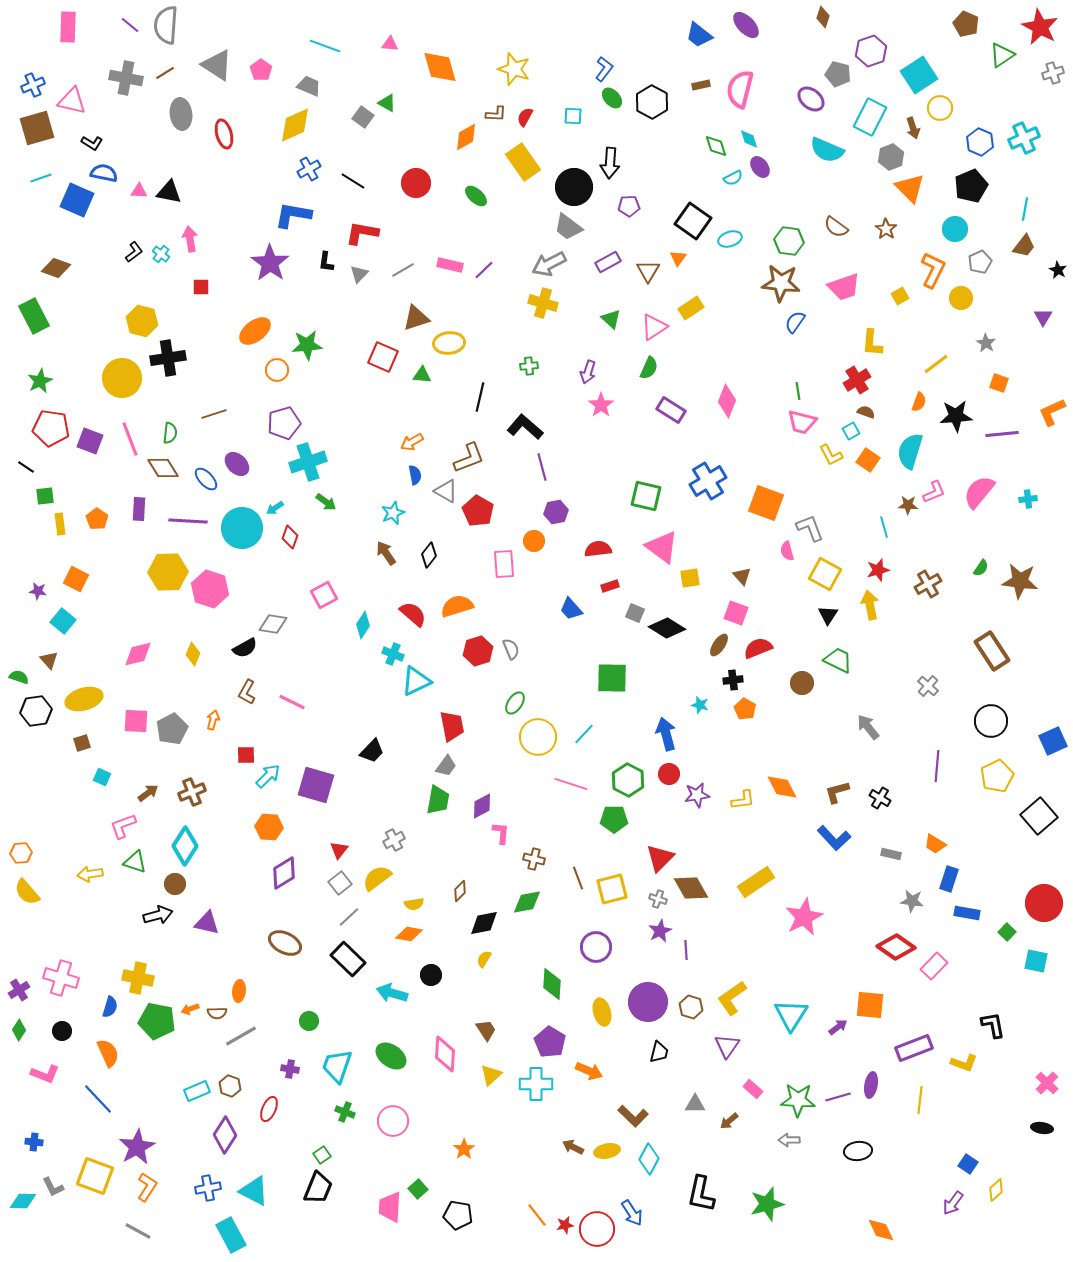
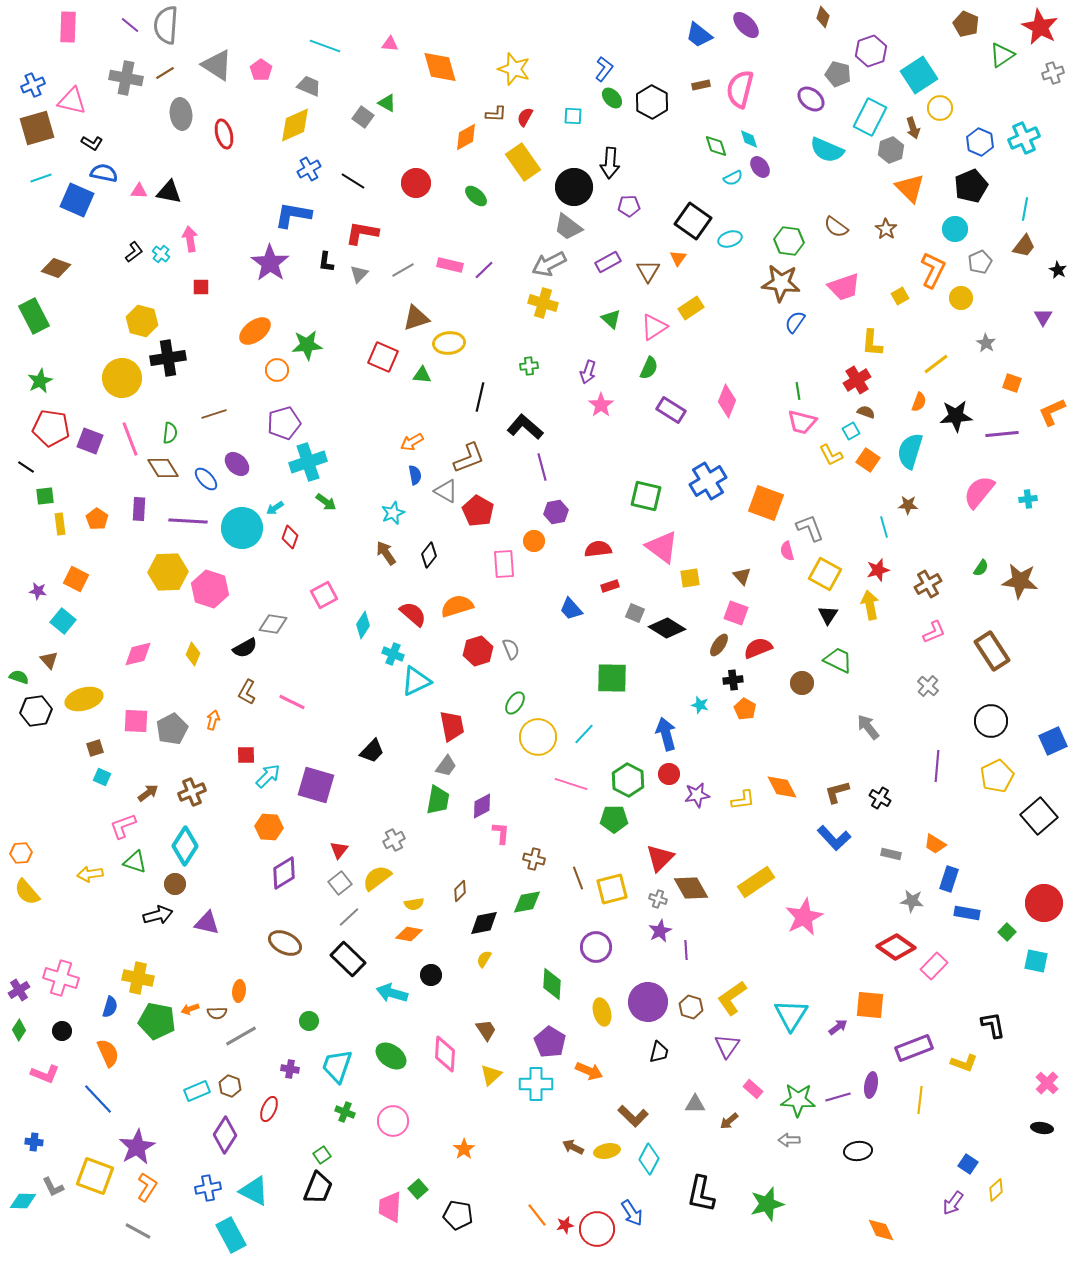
gray hexagon at (891, 157): moved 7 px up
orange square at (999, 383): moved 13 px right
pink L-shape at (934, 492): moved 140 px down
brown square at (82, 743): moved 13 px right, 5 px down
